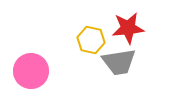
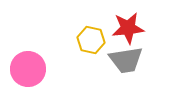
gray trapezoid: moved 7 px right, 2 px up
pink circle: moved 3 px left, 2 px up
